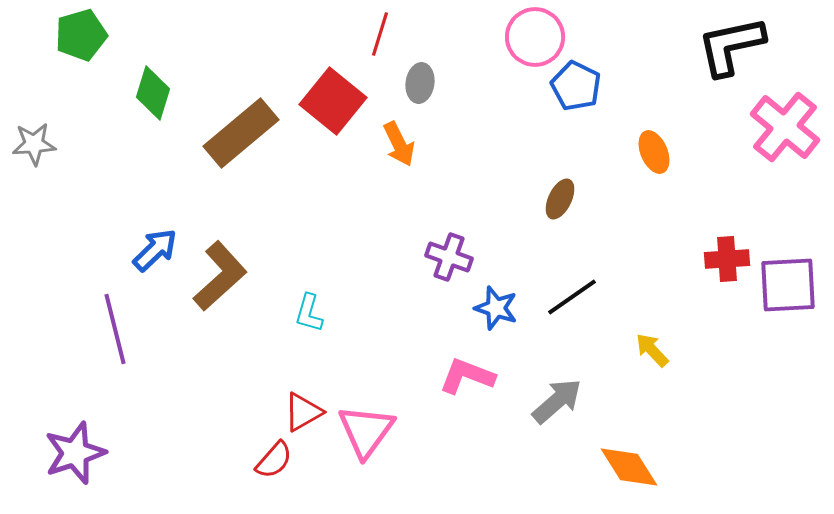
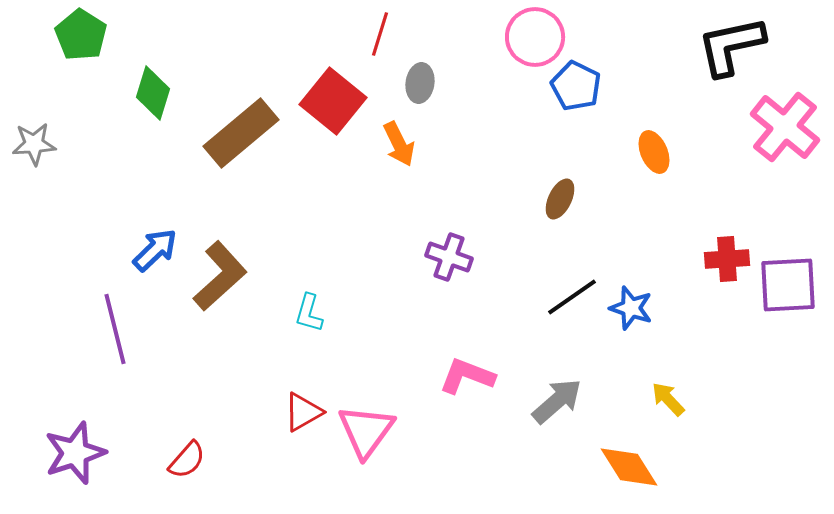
green pentagon: rotated 24 degrees counterclockwise
blue star: moved 135 px right
yellow arrow: moved 16 px right, 49 px down
red semicircle: moved 87 px left
